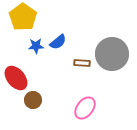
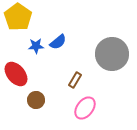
yellow pentagon: moved 5 px left
brown rectangle: moved 7 px left, 17 px down; rotated 63 degrees counterclockwise
red ellipse: moved 4 px up
brown circle: moved 3 px right
